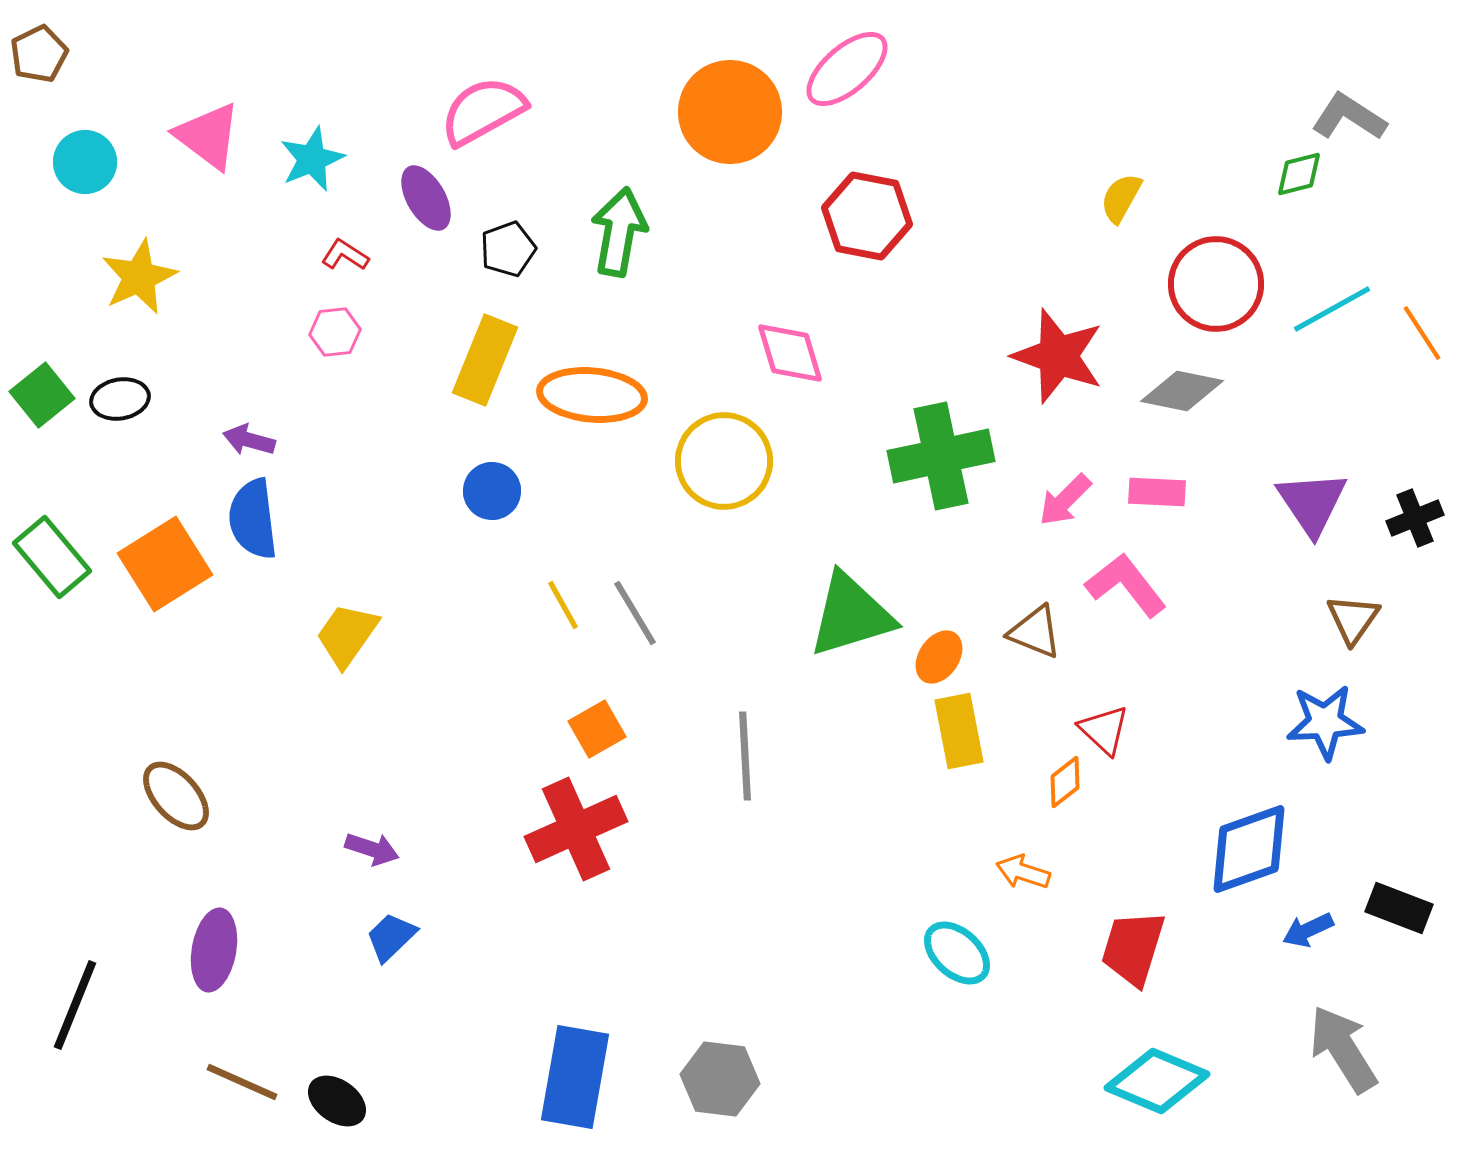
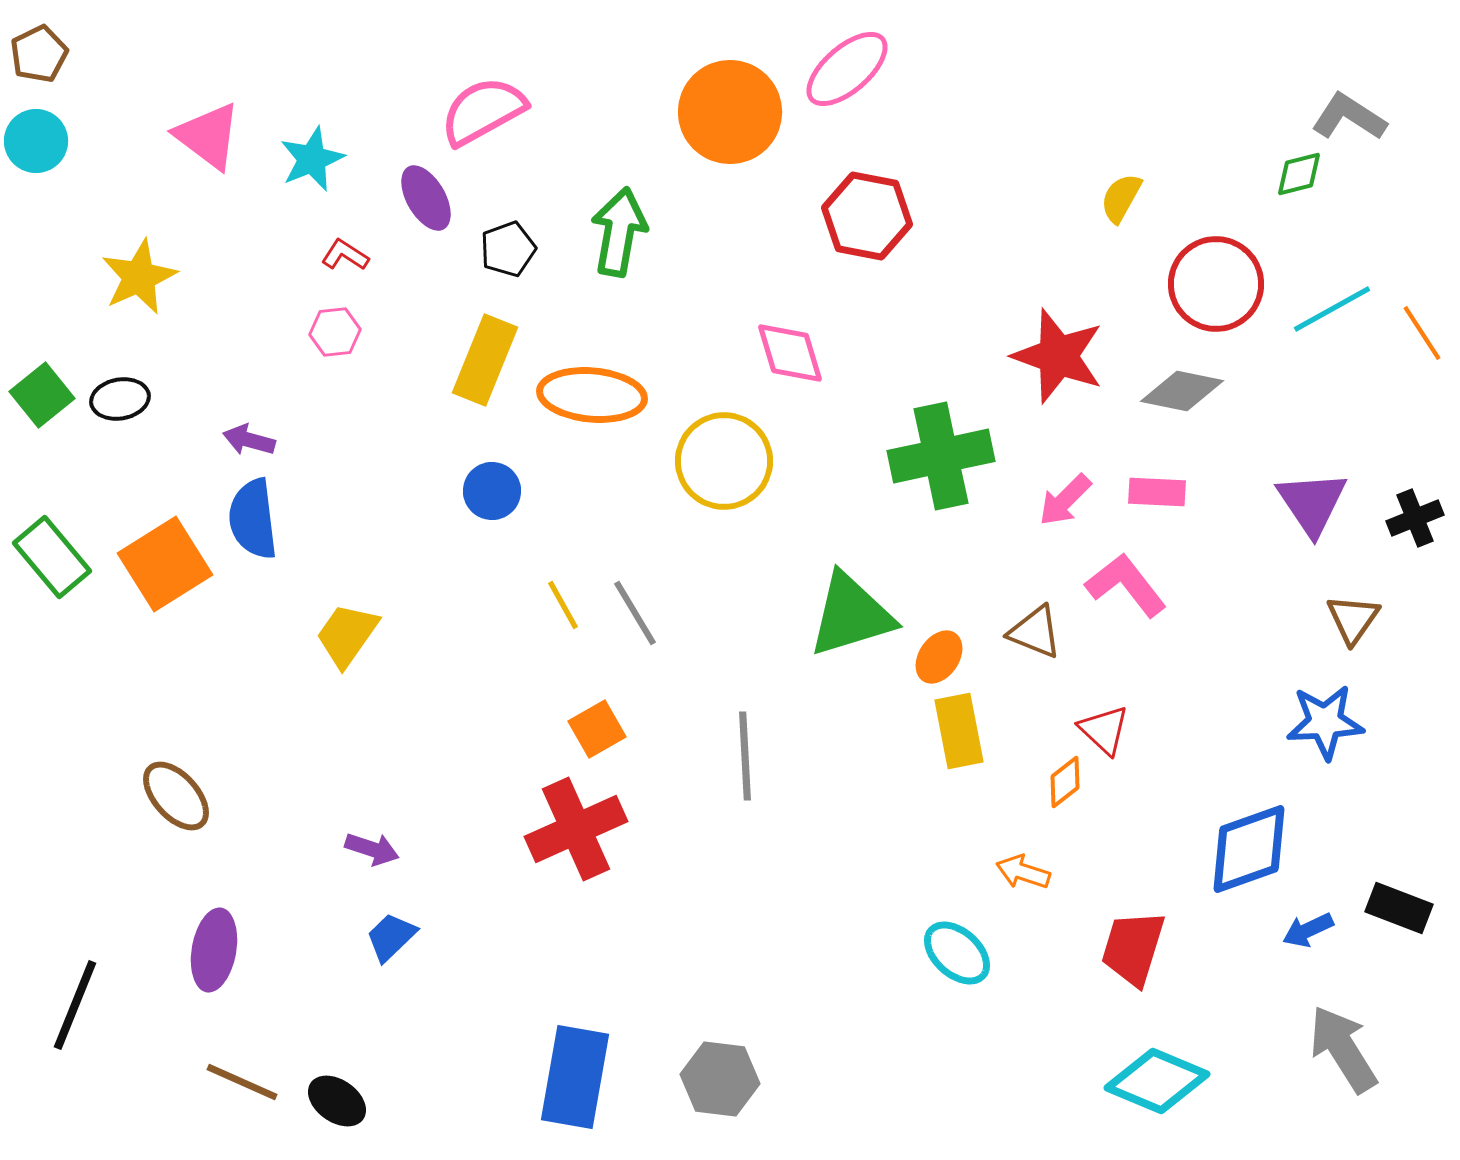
cyan circle at (85, 162): moved 49 px left, 21 px up
